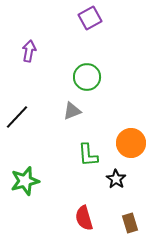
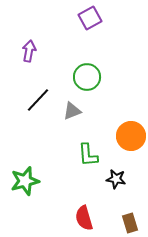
black line: moved 21 px right, 17 px up
orange circle: moved 7 px up
black star: rotated 24 degrees counterclockwise
